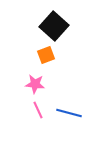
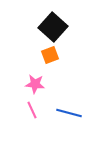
black square: moved 1 px left, 1 px down
orange square: moved 4 px right
pink line: moved 6 px left
